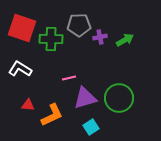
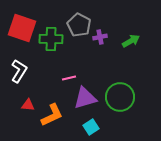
gray pentagon: rotated 30 degrees clockwise
green arrow: moved 6 px right, 1 px down
white L-shape: moved 1 px left, 2 px down; rotated 90 degrees clockwise
green circle: moved 1 px right, 1 px up
